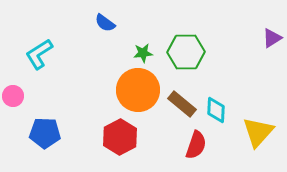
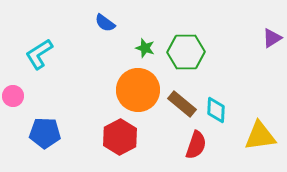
green star: moved 2 px right, 5 px up; rotated 24 degrees clockwise
yellow triangle: moved 2 px right, 4 px down; rotated 40 degrees clockwise
